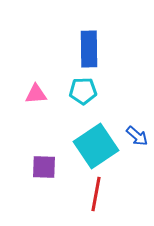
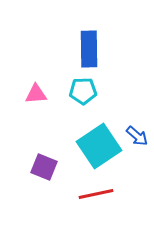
cyan square: moved 3 px right
purple square: rotated 20 degrees clockwise
red line: rotated 68 degrees clockwise
